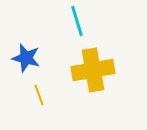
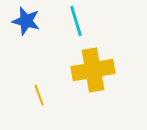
cyan line: moved 1 px left
blue star: moved 37 px up
